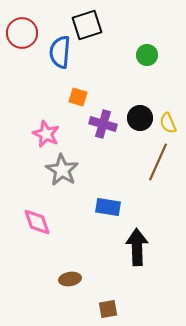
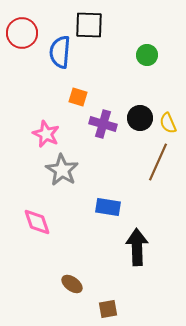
black square: moved 2 px right; rotated 20 degrees clockwise
brown ellipse: moved 2 px right, 5 px down; rotated 45 degrees clockwise
